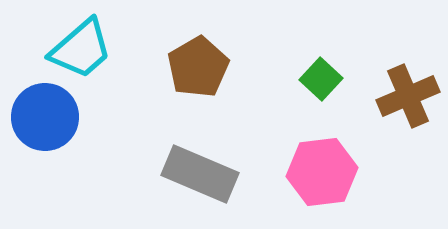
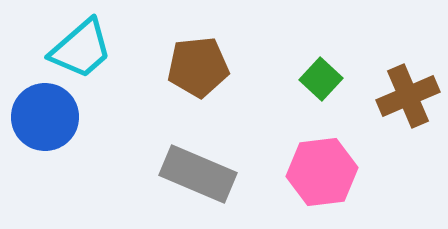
brown pentagon: rotated 24 degrees clockwise
gray rectangle: moved 2 px left
